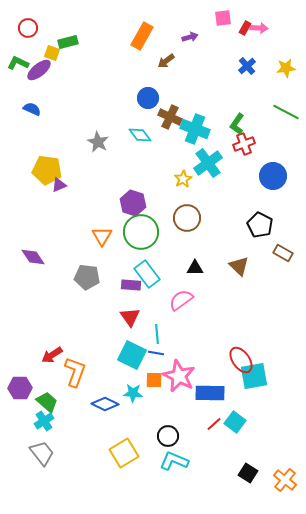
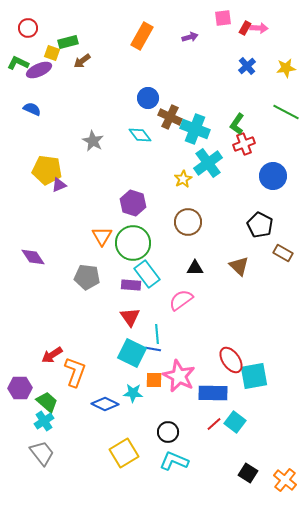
brown arrow at (166, 61): moved 84 px left
purple ellipse at (39, 70): rotated 15 degrees clockwise
gray star at (98, 142): moved 5 px left, 1 px up
brown circle at (187, 218): moved 1 px right, 4 px down
green circle at (141, 232): moved 8 px left, 11 px down
blue line at (156, 353): moved 3 px left, 4 px up
cyan square at (132, 355): moved 2 px up
red ellipse at (241, 360): moved 10 px left
blue rectangle at (210, 393): moved 3 px right
black circle at (168, 436): moved 4 px up
